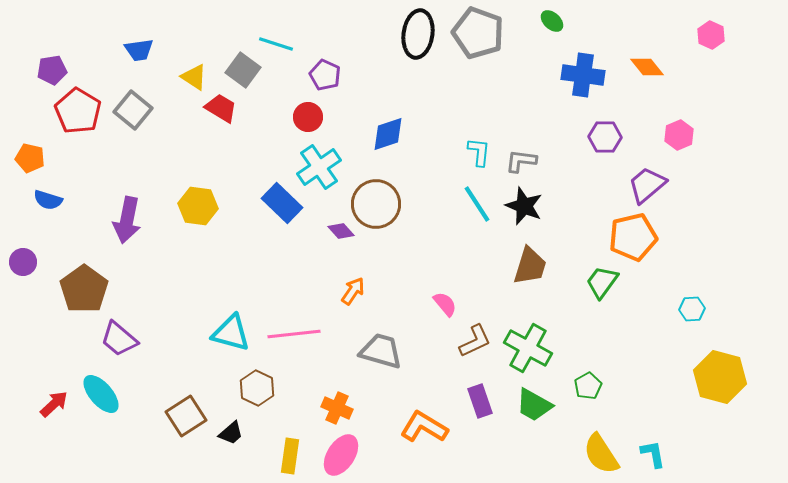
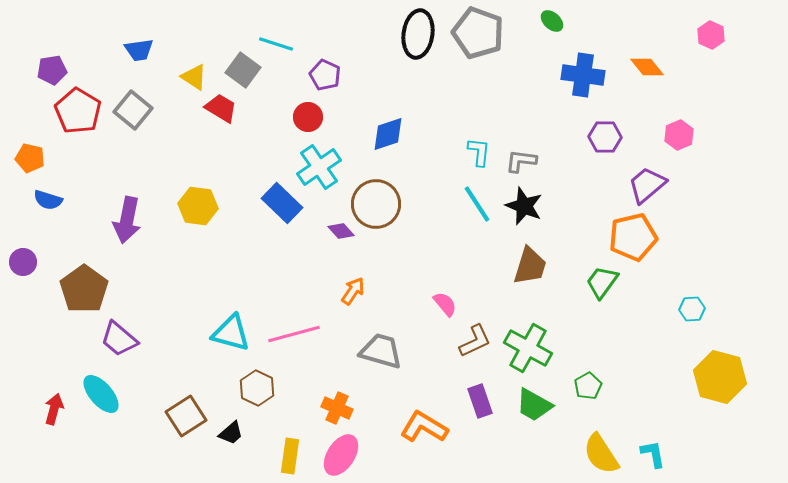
pink line at (294, 334): rotated 9 degrees counterclockwise
red arrow at (54, 404): moved 5 px down; rotated 32 degrees counterclockwise
